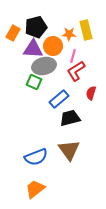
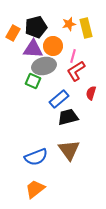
yellow rectangle: moved 2 px up
orange star: moved 10 px up; rotated 16 degrees counterclockwise
green square: moved 1 px left, 1 px up
black trapezoid: moved 2 px left, 1 px up
